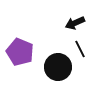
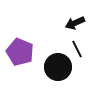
black line: moved 3 px left
